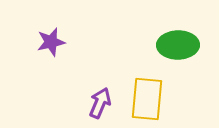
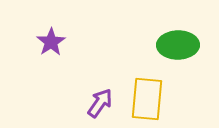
purple star: rotated 20 degrees counterclockwise
purple arrow: rotated 12 degrees clockwise
